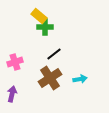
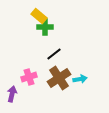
pink cross: moved 14 px right, 15 px down
brown cross: moved 9 px right
